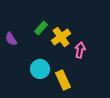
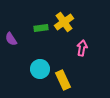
green rectangle: rotated 40 degrees clockwise
yellow cross: moved 3 px right, 15 px up
pink arrow: moved 2 px right, 2 px up
